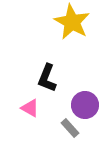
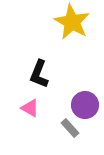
black L-shape: moved 8 px left, 4 px up
